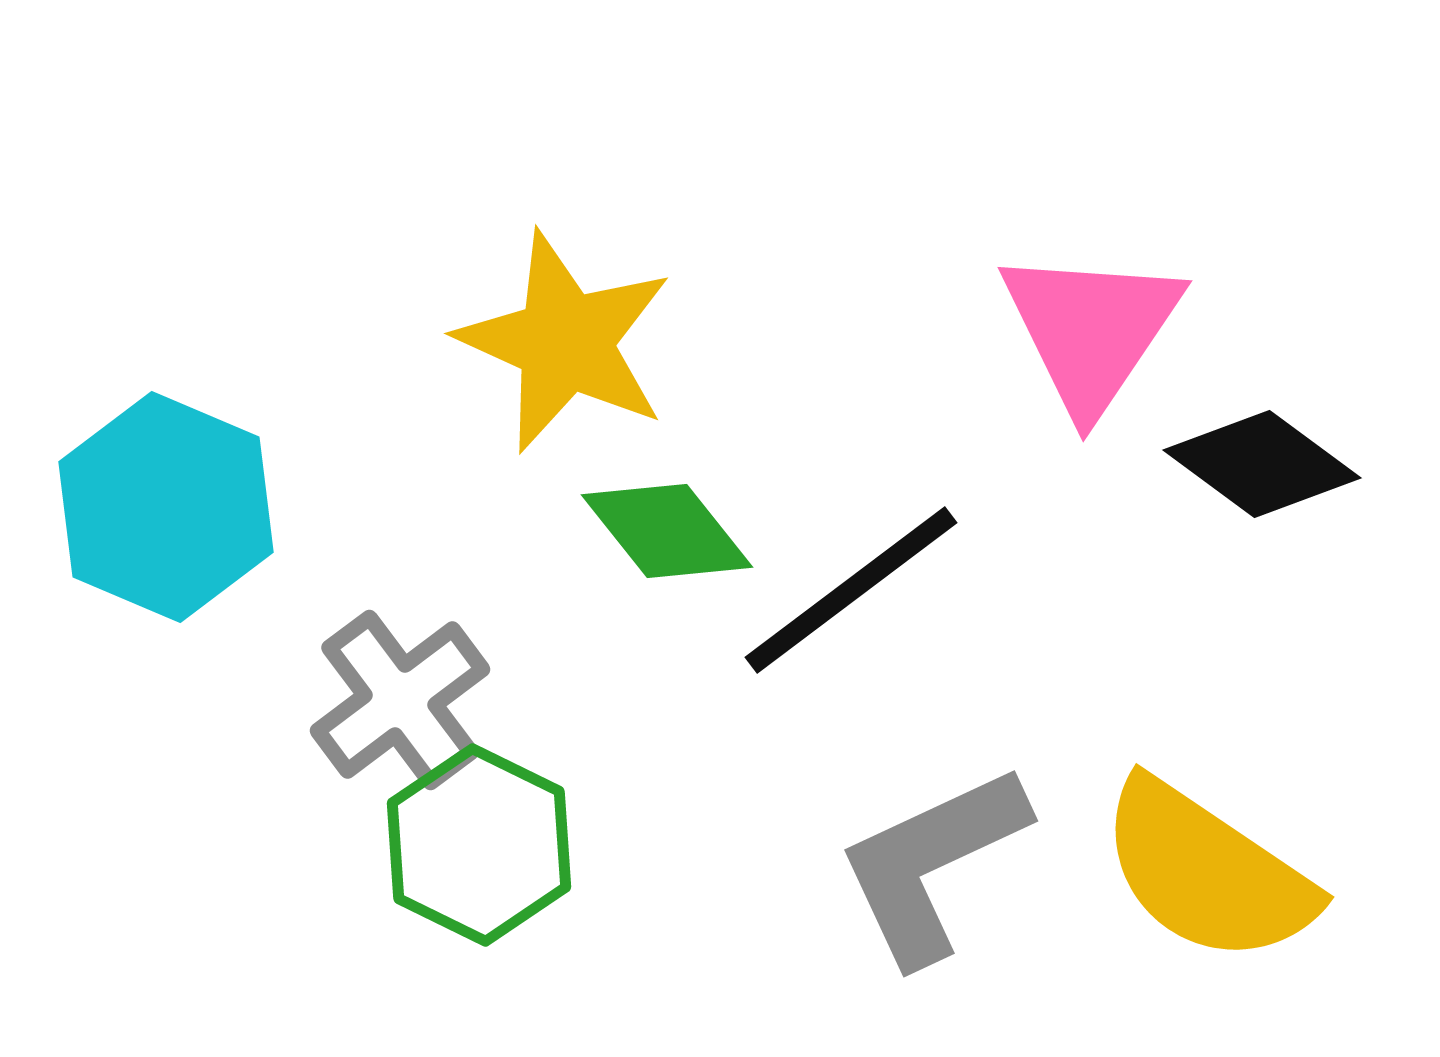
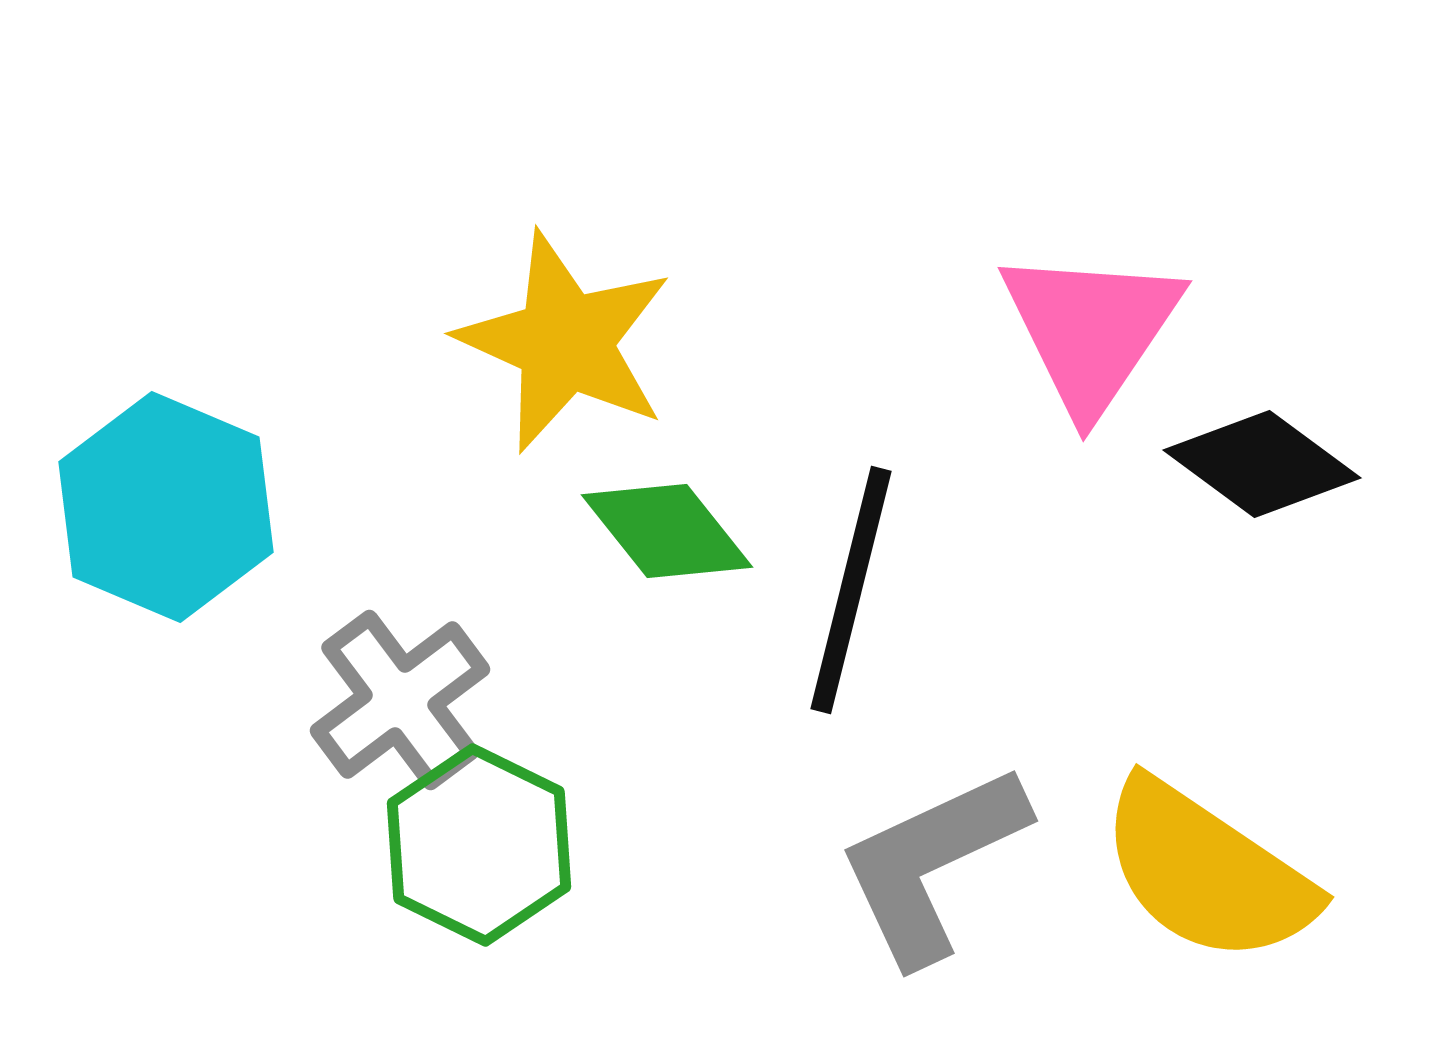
black line: rotated 39 degrees counterclockwise
